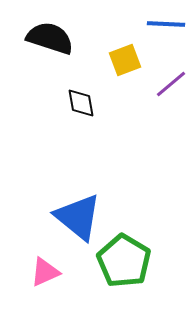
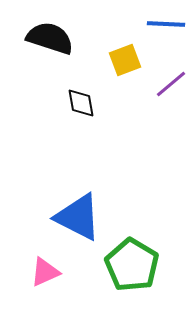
blue triangle: rotated 12 degrees counterclockwise
green pentagon: moved 8 px right, 4 px down
